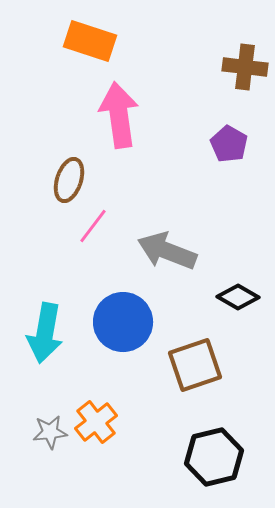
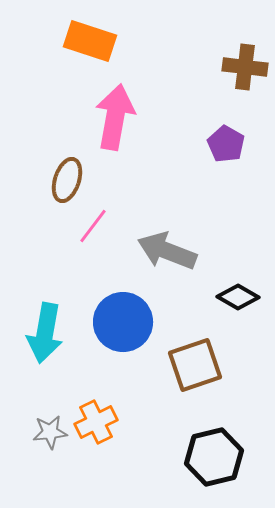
pink arrow: moved 4 px left, 2 px down; rotated 18 degrees clockwise
purple pentagon: moved 3 px left
brown ellipse: moved 2 px left
orange cross: rotated 12 degrees clockwise
